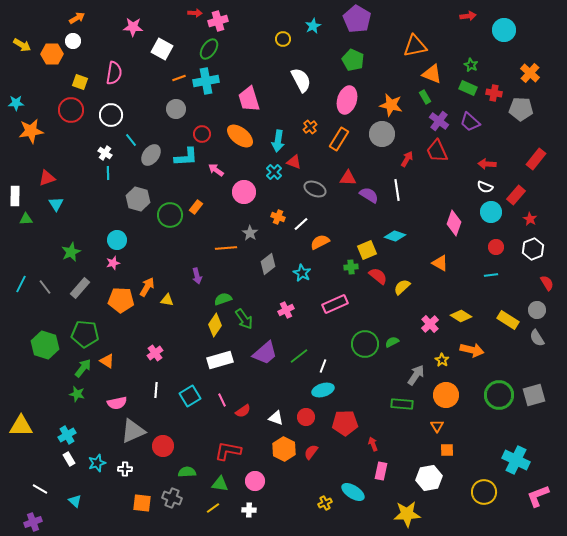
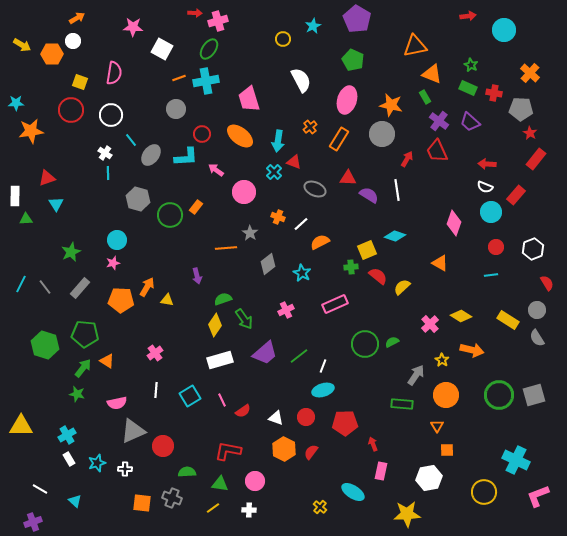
red star at (530, 219): moved 86 px up
yellow cross at (325, 503): moved 5 px left, 4 px down; rotated 24 degrees counterclockwise
